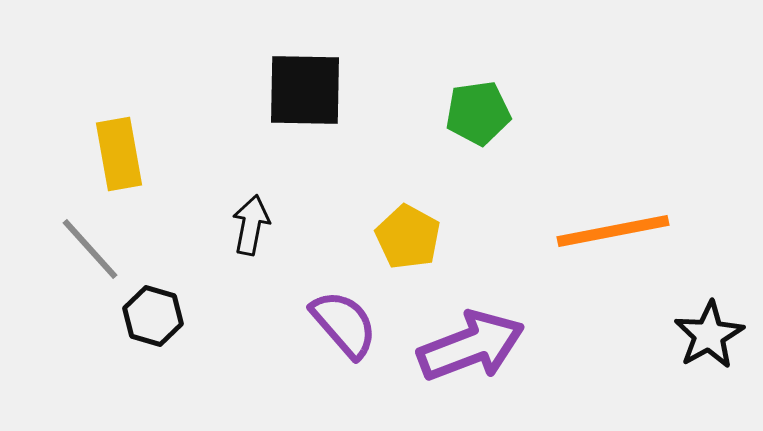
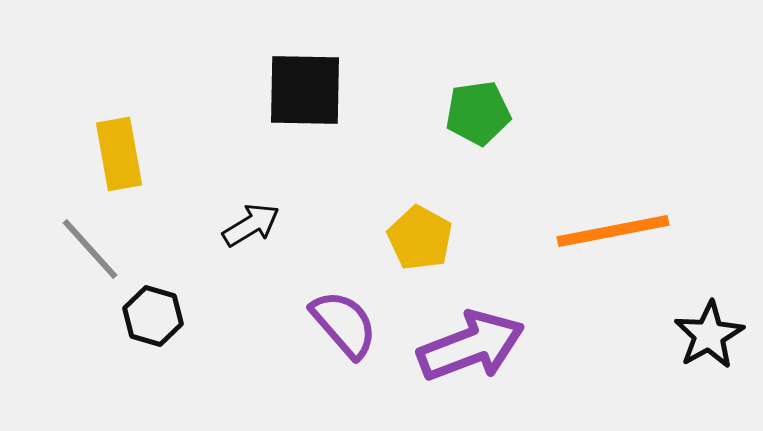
black arrow: rotated 48 degrees clockwise
yellow pentagon: moved 12 px right, 1 px down
